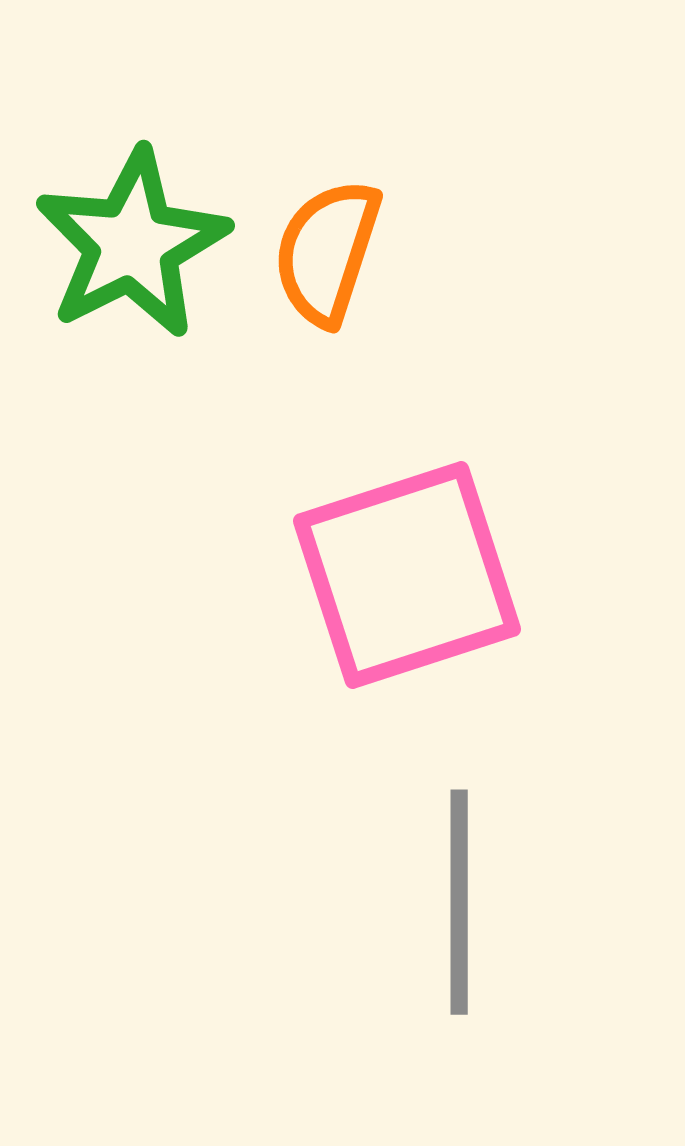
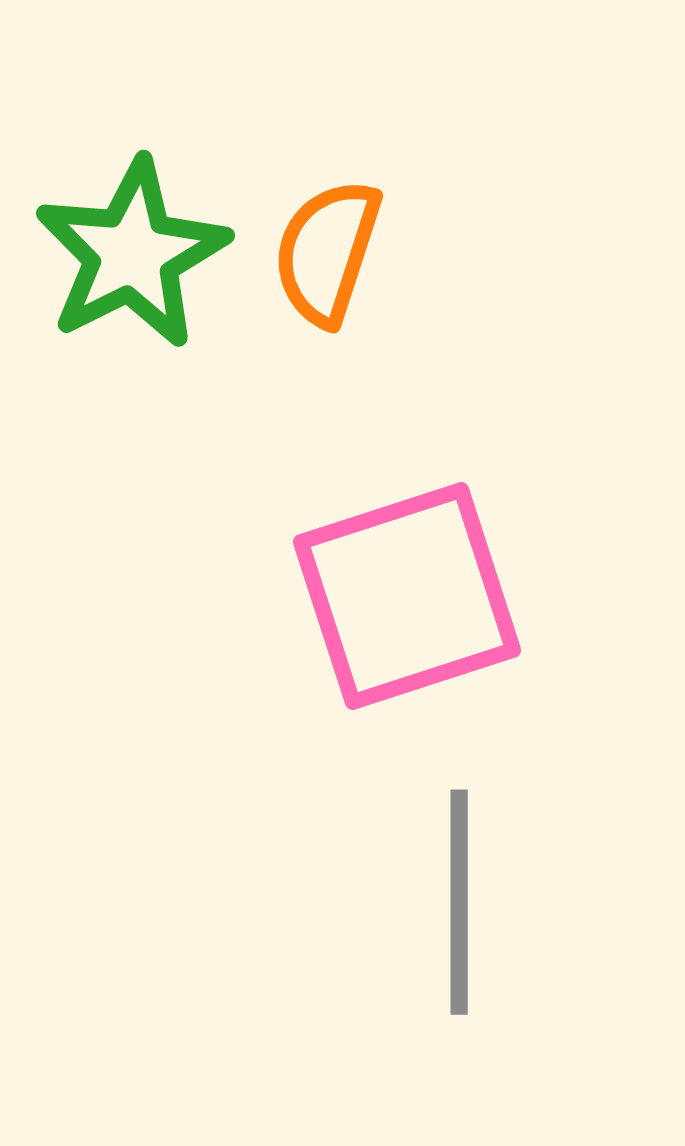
green star: moved 10 px down
pink square: moved 21 px down
